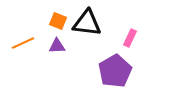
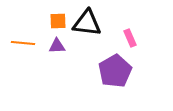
orange square: rotated 24 degrees counterclockwise
pink rectangle: rotated 48 degrees counterclockwise
orange line: rotated 30 degrees clockwise
